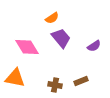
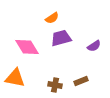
purple trapezoid: rotated 65 degrees counterclockwise
